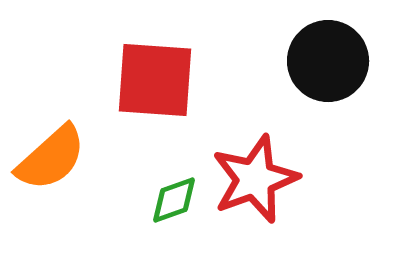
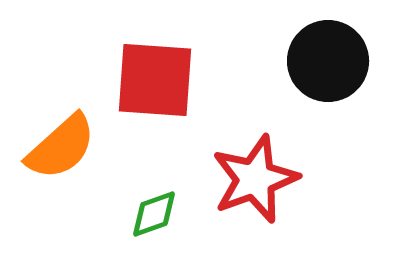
orange semicircle: moved 10 px right, 11 px up
green diamond: moved 20 px left, 14 px down
